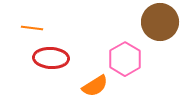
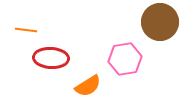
orange line: moved 6 px left, 2 px down
pink hexagon: rotated 20 degrees clockwise
orange semicircle: moved 7 px left
